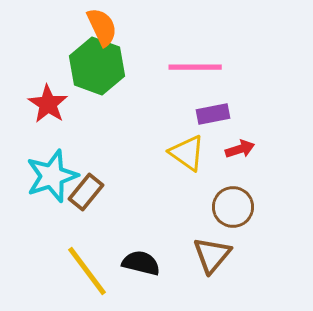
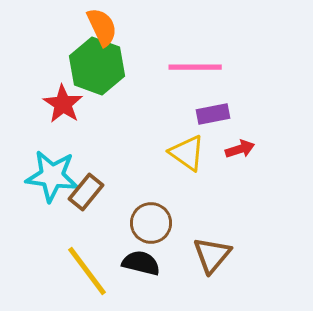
red star: moved 15 px right
cyan star: rotated 26 degrees clockwise
brown circle: moved 82 px left, 16 px down
